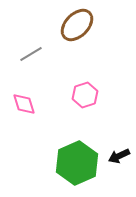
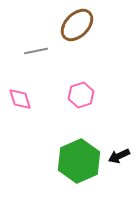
gray line: moved 5 px right, 3 px up; rotated 20 degrees clockwise
pink hexagon: moved 4 px left
pink diamond: moved 4 px left, 5 px up
green hexagon: moved 2 px right, 2 px up
